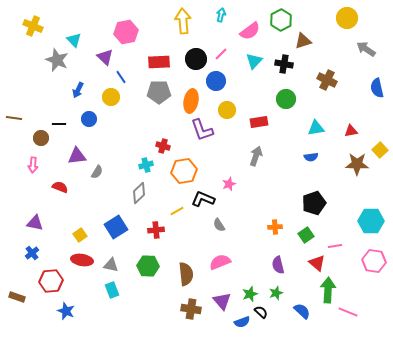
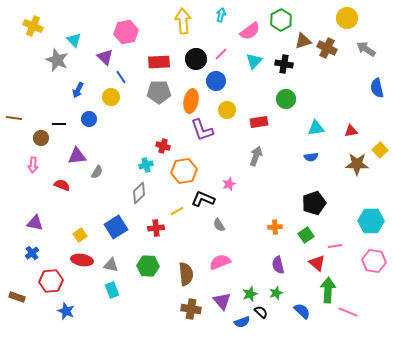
brown cross at (327, 80): moved 32 px up
red semicircle at (60, 187): moved 2 px right, 2 px up
red cross at (156, 230): moved 2 px up
